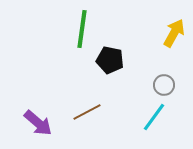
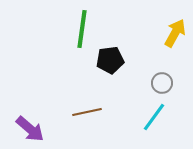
yellow arrow: moved 1 px right
black pentagon: rotated 20 degrees counterclockwise
gray circle: moved 2 px left, 2 px up
brown line: rotated 16 degrees clockwise
purple arrow: moved 8 px left, 6 px down
